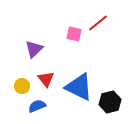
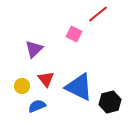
red line: moved 9 px up
pink square: rotated 14 degrees clockwise
